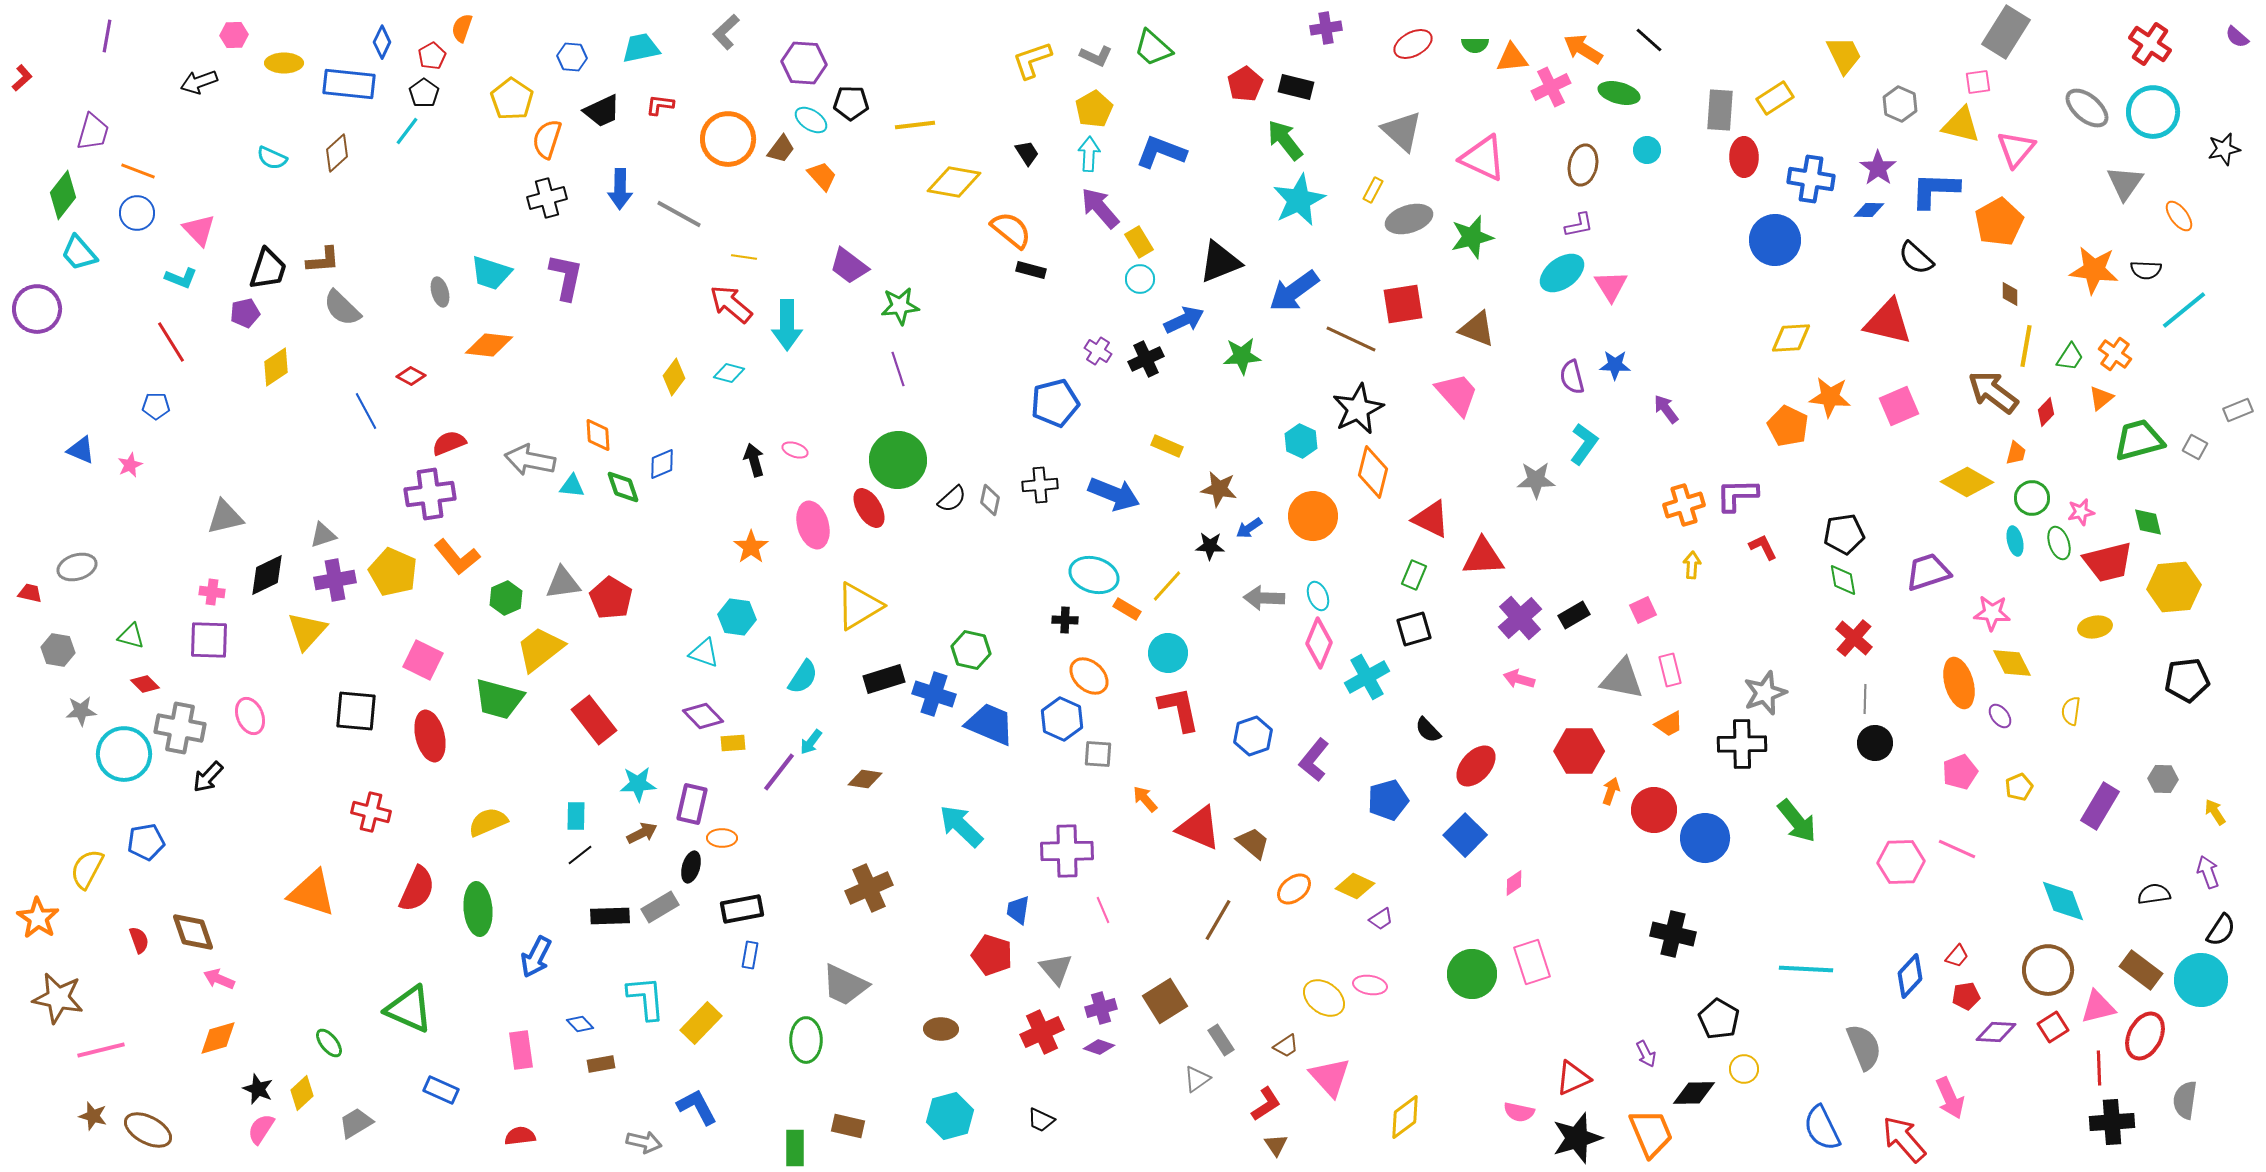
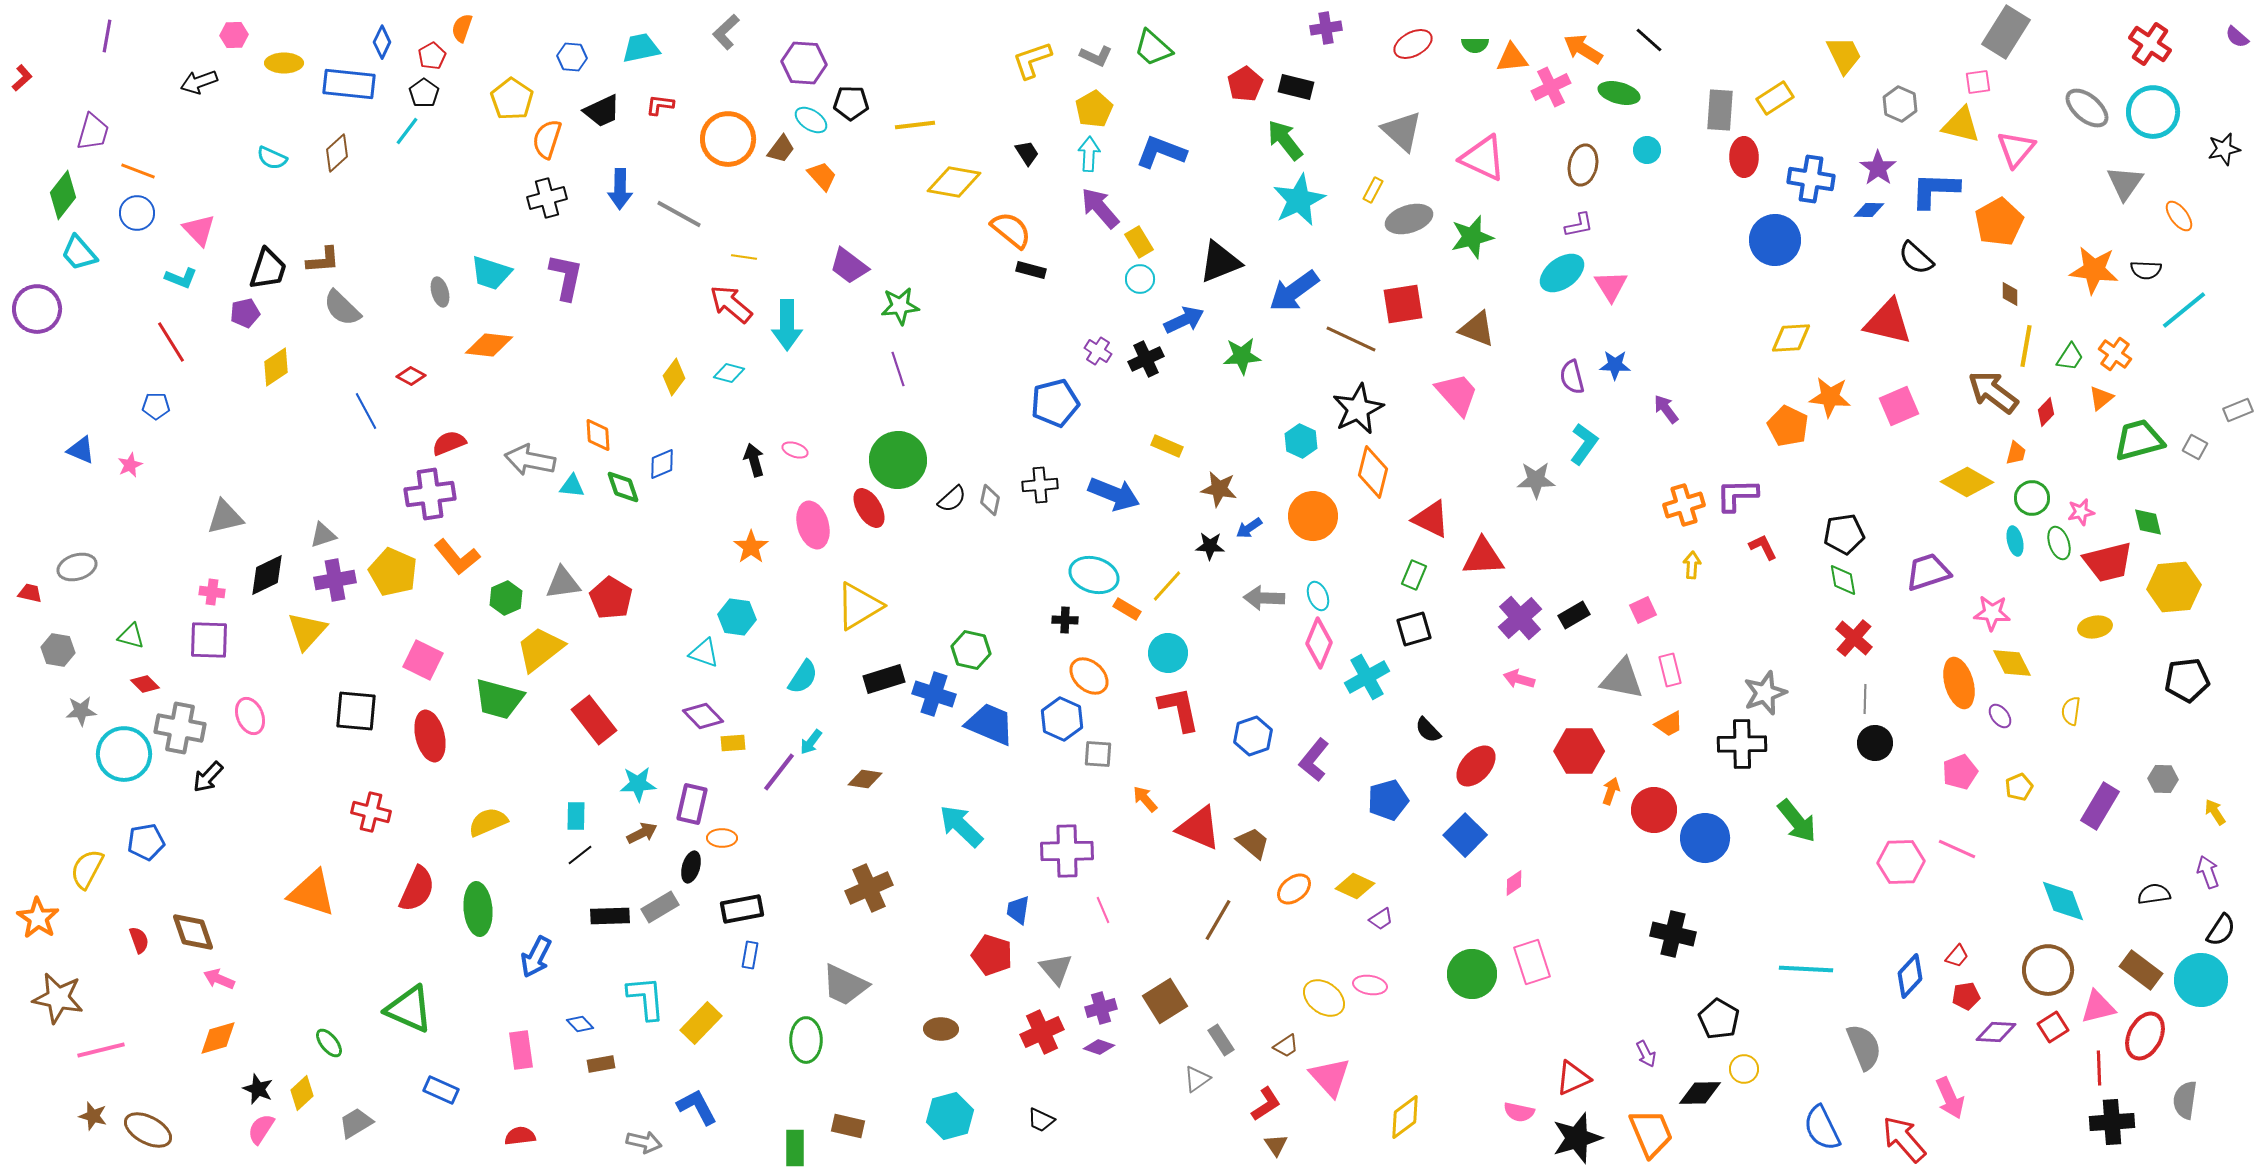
black diamond at (1694, 1093): moved 6 px right
